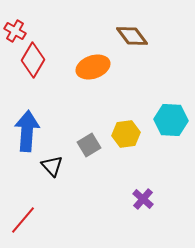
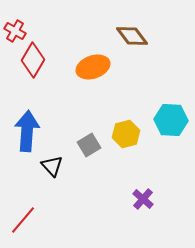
yellow hexagon: rotated 8 degrees counterclockwise
